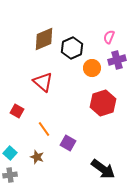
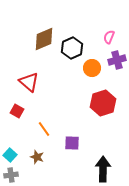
red triangle: moved 14 px left
purple square: moved 4 px right; rotated 28 degrees counterclockwise
cyan square: moved 2 px down
black arrow: rotated 125 degrees counterclockwise
gray cross: moved 1 px right
